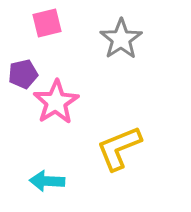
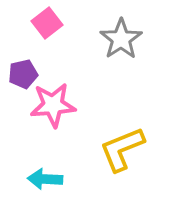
pink square: rotated 24 degrees counterclockwise
pink star: moved 3 px left, 3 px down; rotated 27 degrees clockwise
yellow L-shape: moved 3 px right, 1 px down
cyan arrow: moved 2 px left, 2 px up
